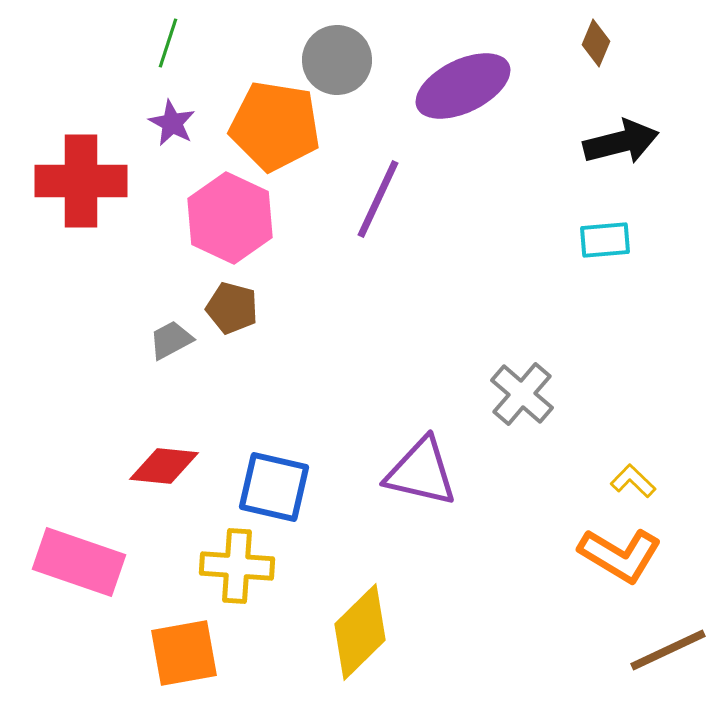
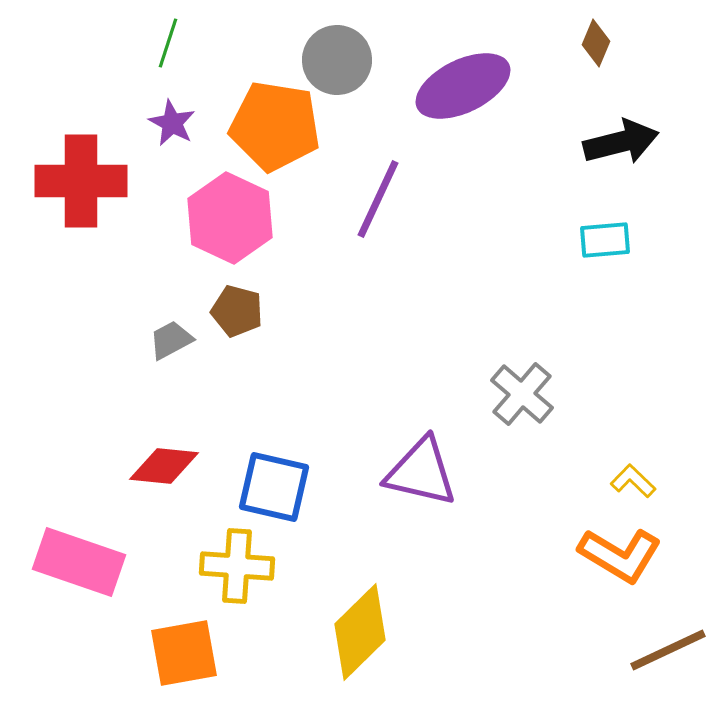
brown pentagon: moved 5 px right, 3 px down
